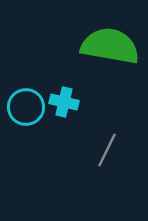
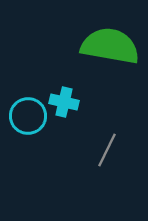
cyan circle: moved 2 px right, 9 px down
